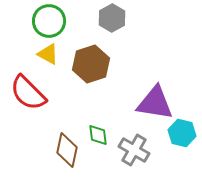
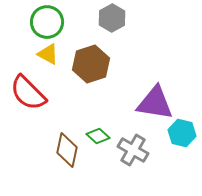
green circle: moved 2 px left, 1 px down
green diamond: moved 1 px down; rotated 40 degrees counterclockwise
gray cross: moved 1 px left
